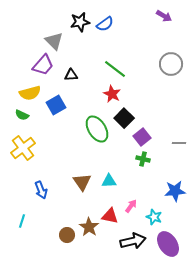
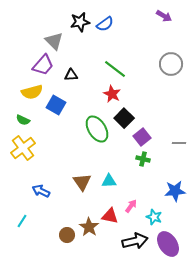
yellow semicircle: moved 2 px right, 1 px up
blue square: rotated 30 degrees counterclockwise
green semicircle: moved 1 px right, 5 px down
blue arrow: moved 1 px down; rotated 138 degrees clockwise
cyan line: rotated 16 degrees clockwise
black arrow: moved 2 px right
